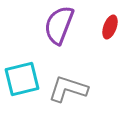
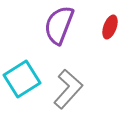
cyan square: rotated 18 degrees counterclockwise
gray L-shape: rotated 114 degrees clockwise
